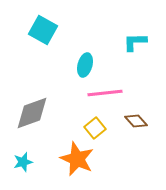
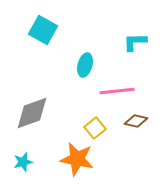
pink line: moved 12 px right, 2 px up
brown diamond: rotated 35 degrees counterclockwise
orange star: rotated 12 degrees counterclockwise
